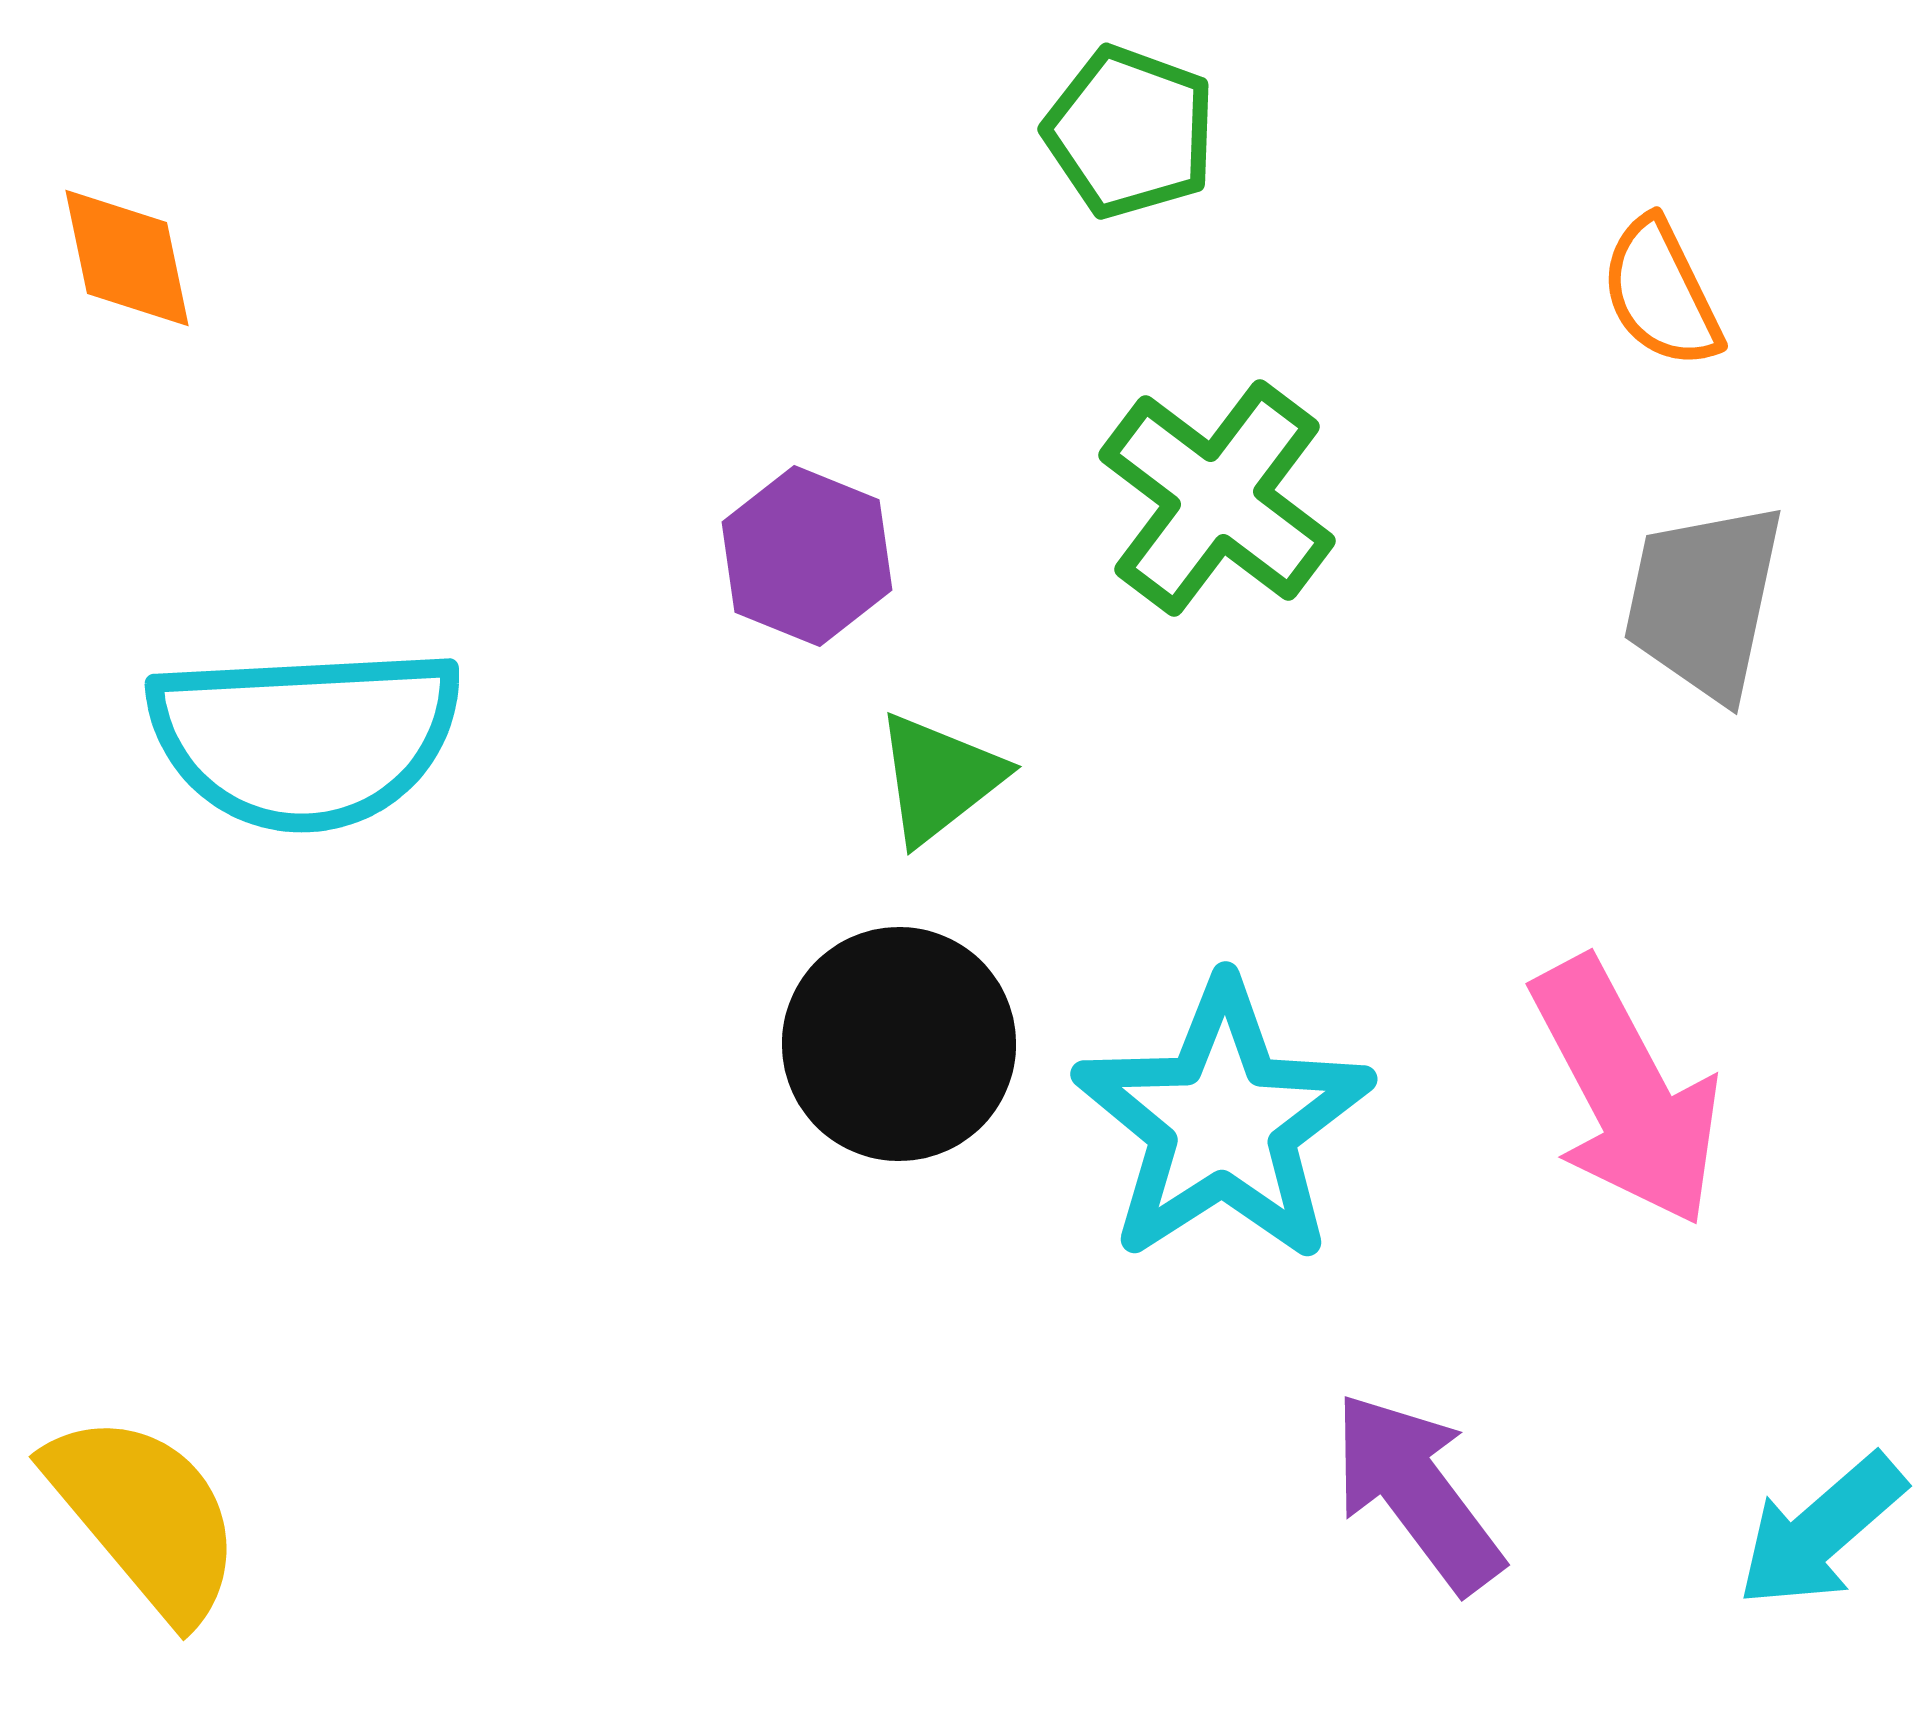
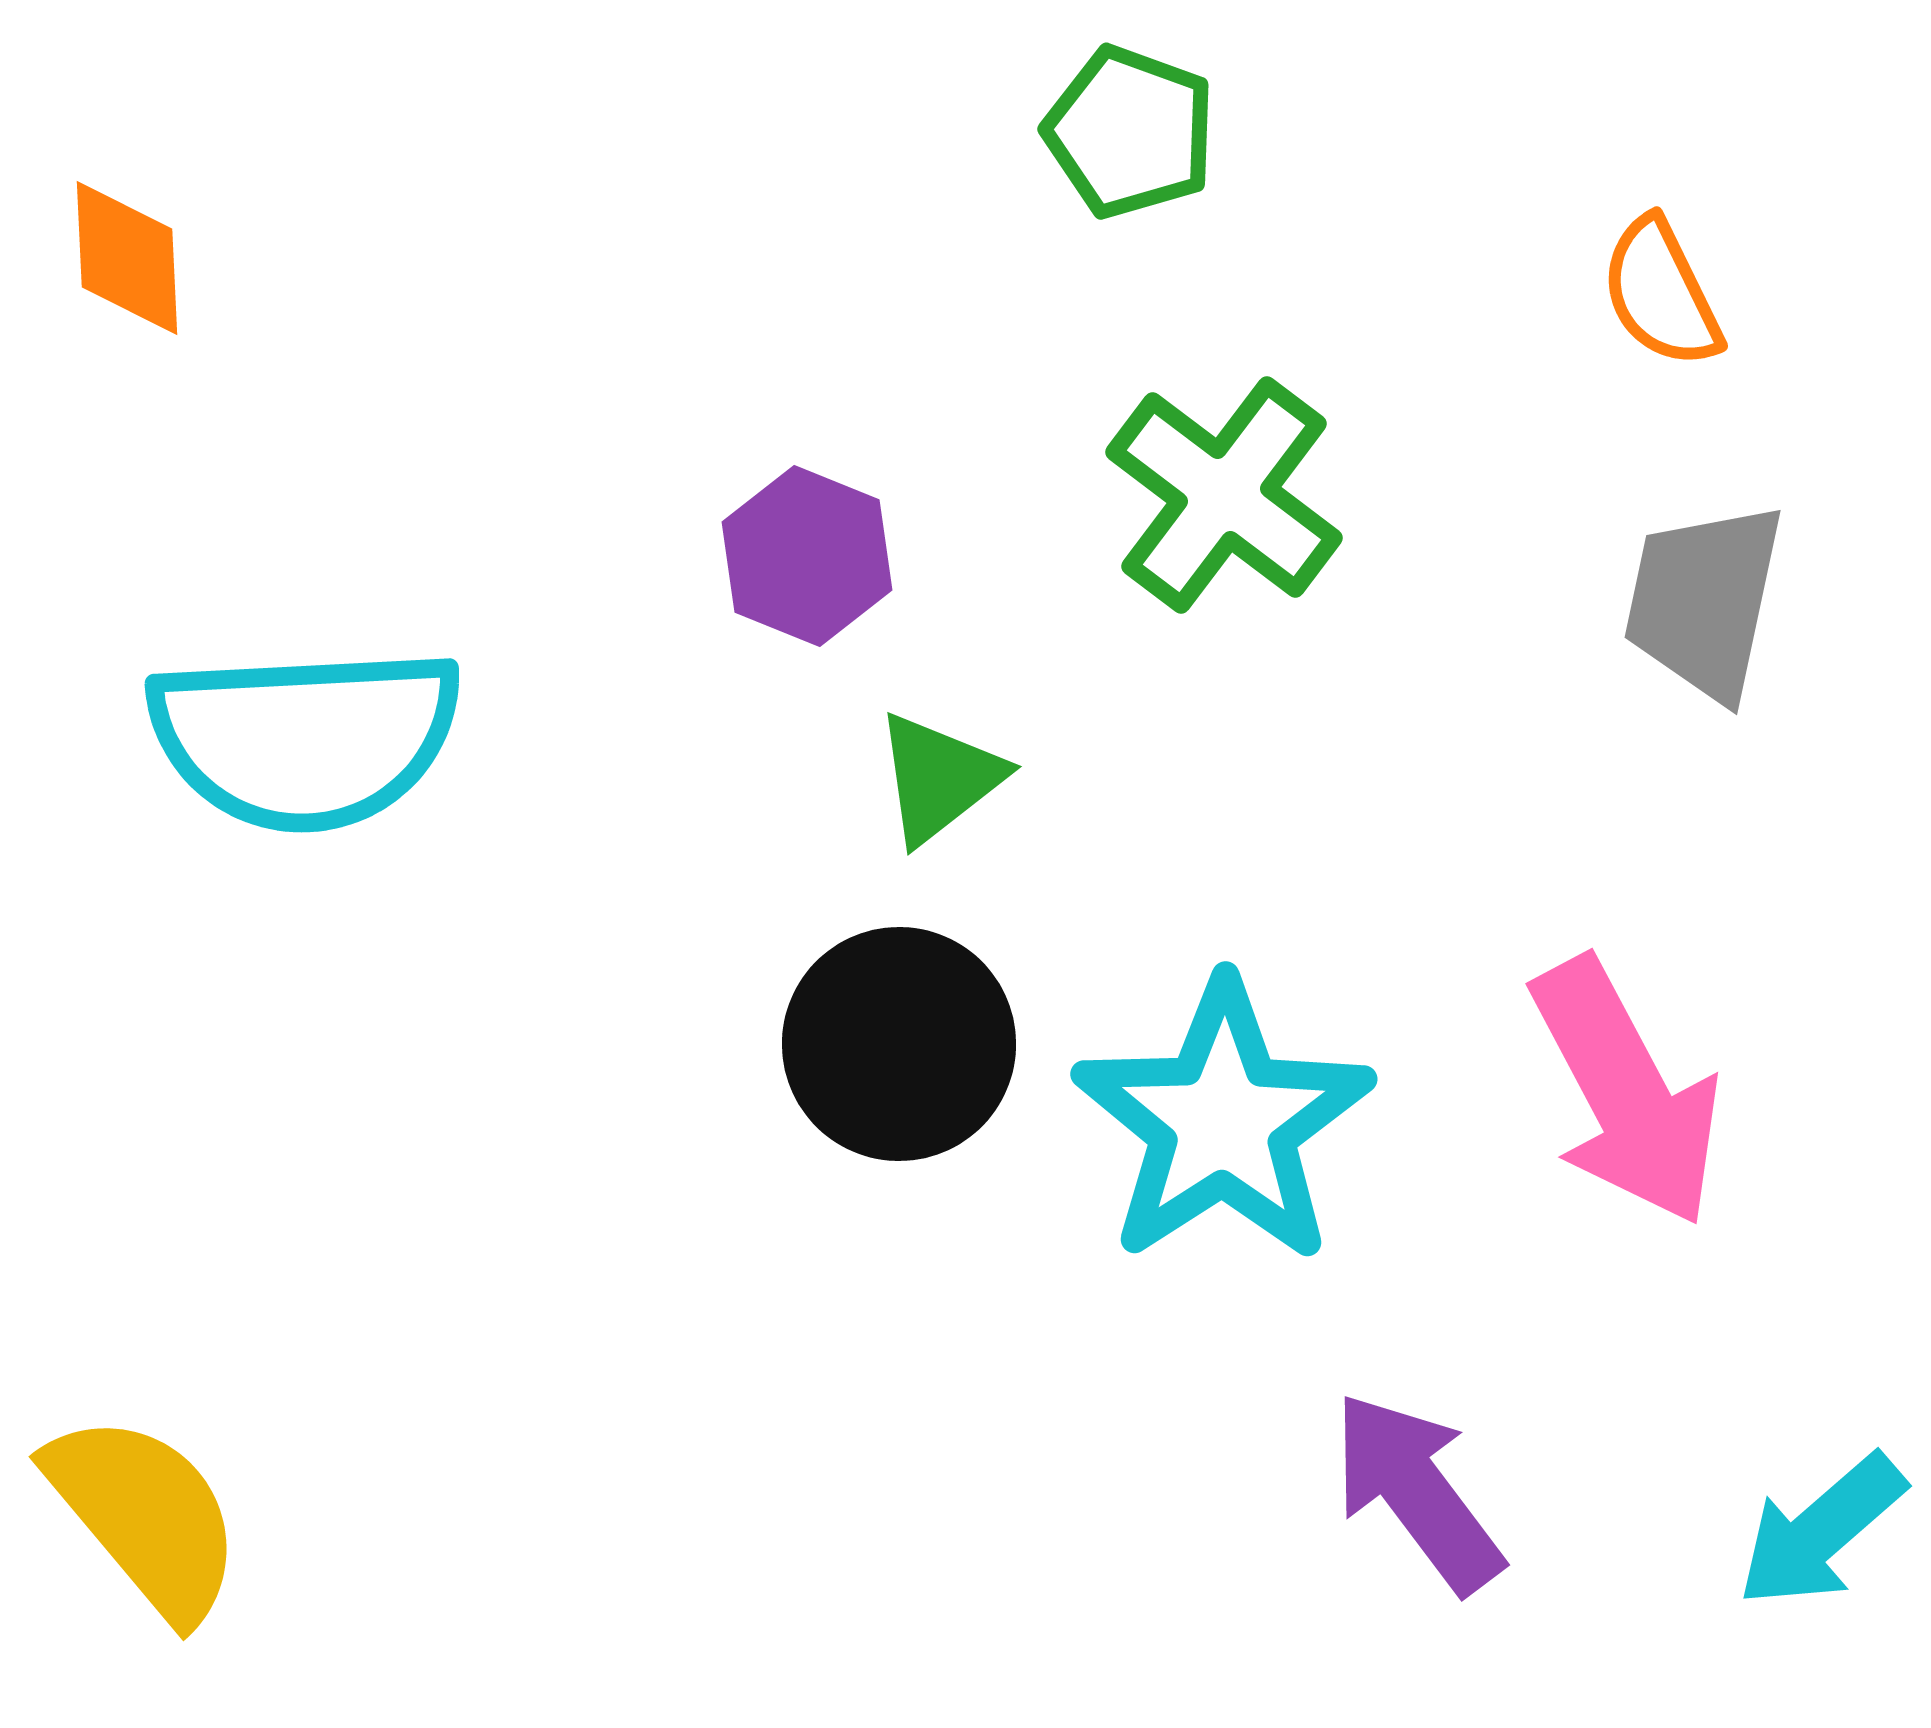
orange diamond: rotated 9 degrees clockwise
green cross: moved 7 px right, 3 px up
